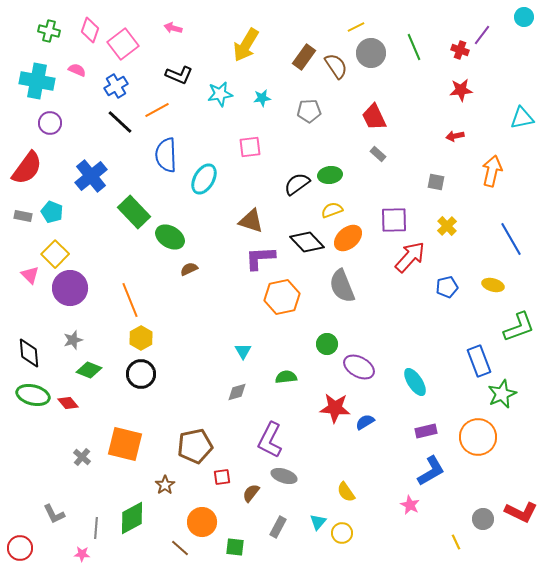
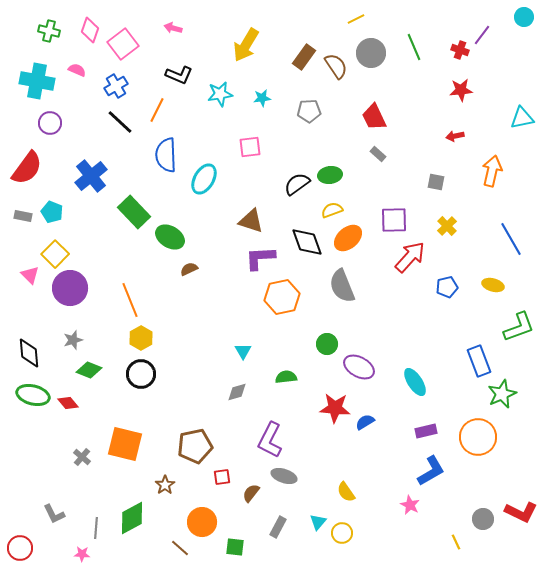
yellow line at (356, 27): moved 8 px up
orange line at (157, 110): rotated 35 degrees counterclockwise
black diamond at (307, 242): rotated 24 degrees clockwise
